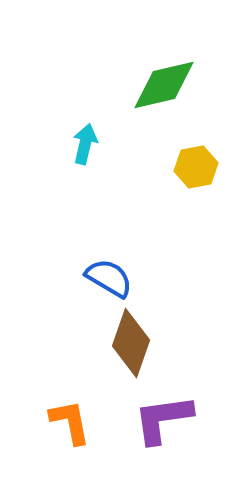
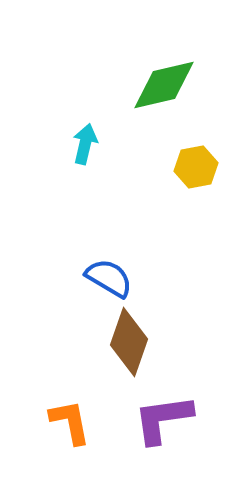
brown diamond: moved 2 px left, 1 px up
